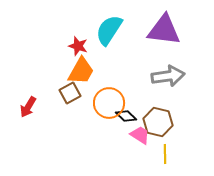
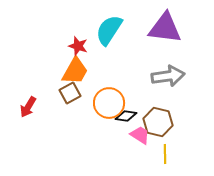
purple triangle: moved 1 px right, 2 px up
orange trapezoid: moved 6 px left
black diamond: rotated 35 degrees counterclockwise
